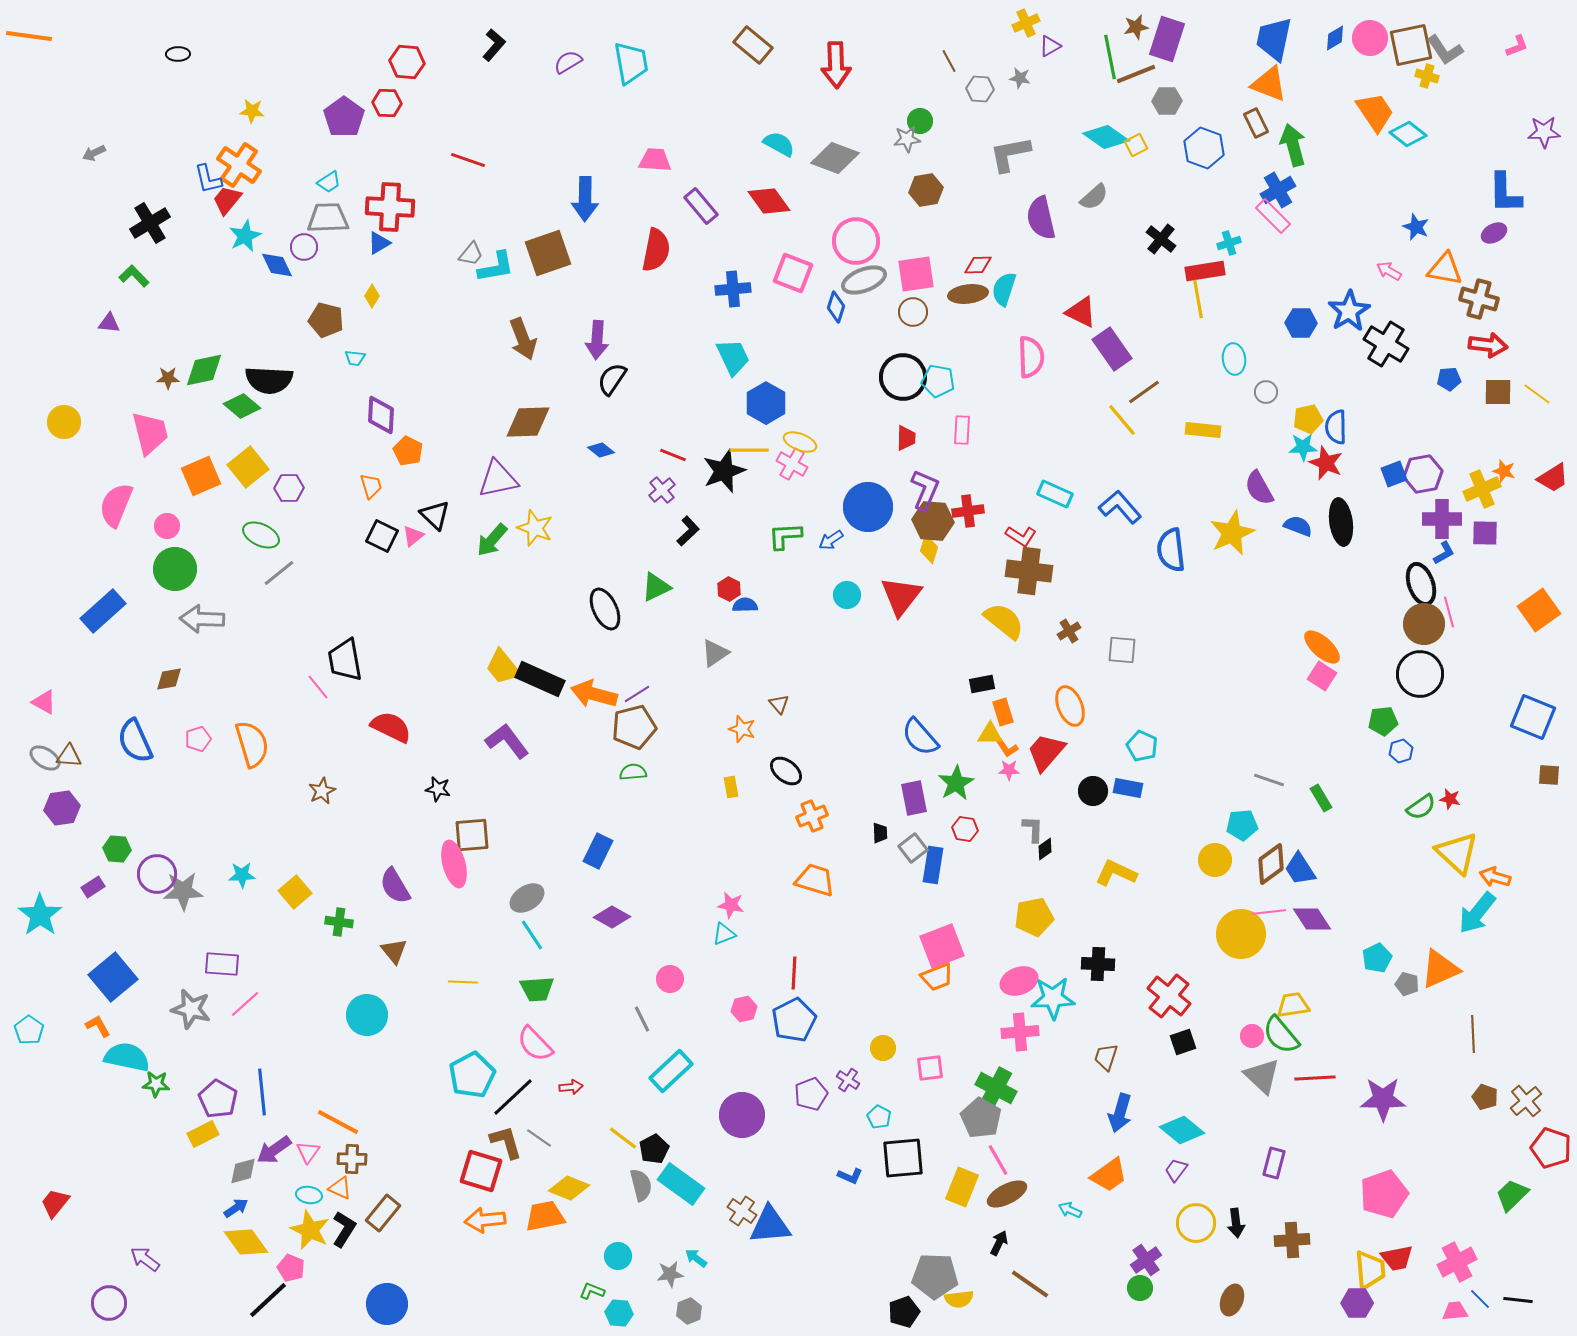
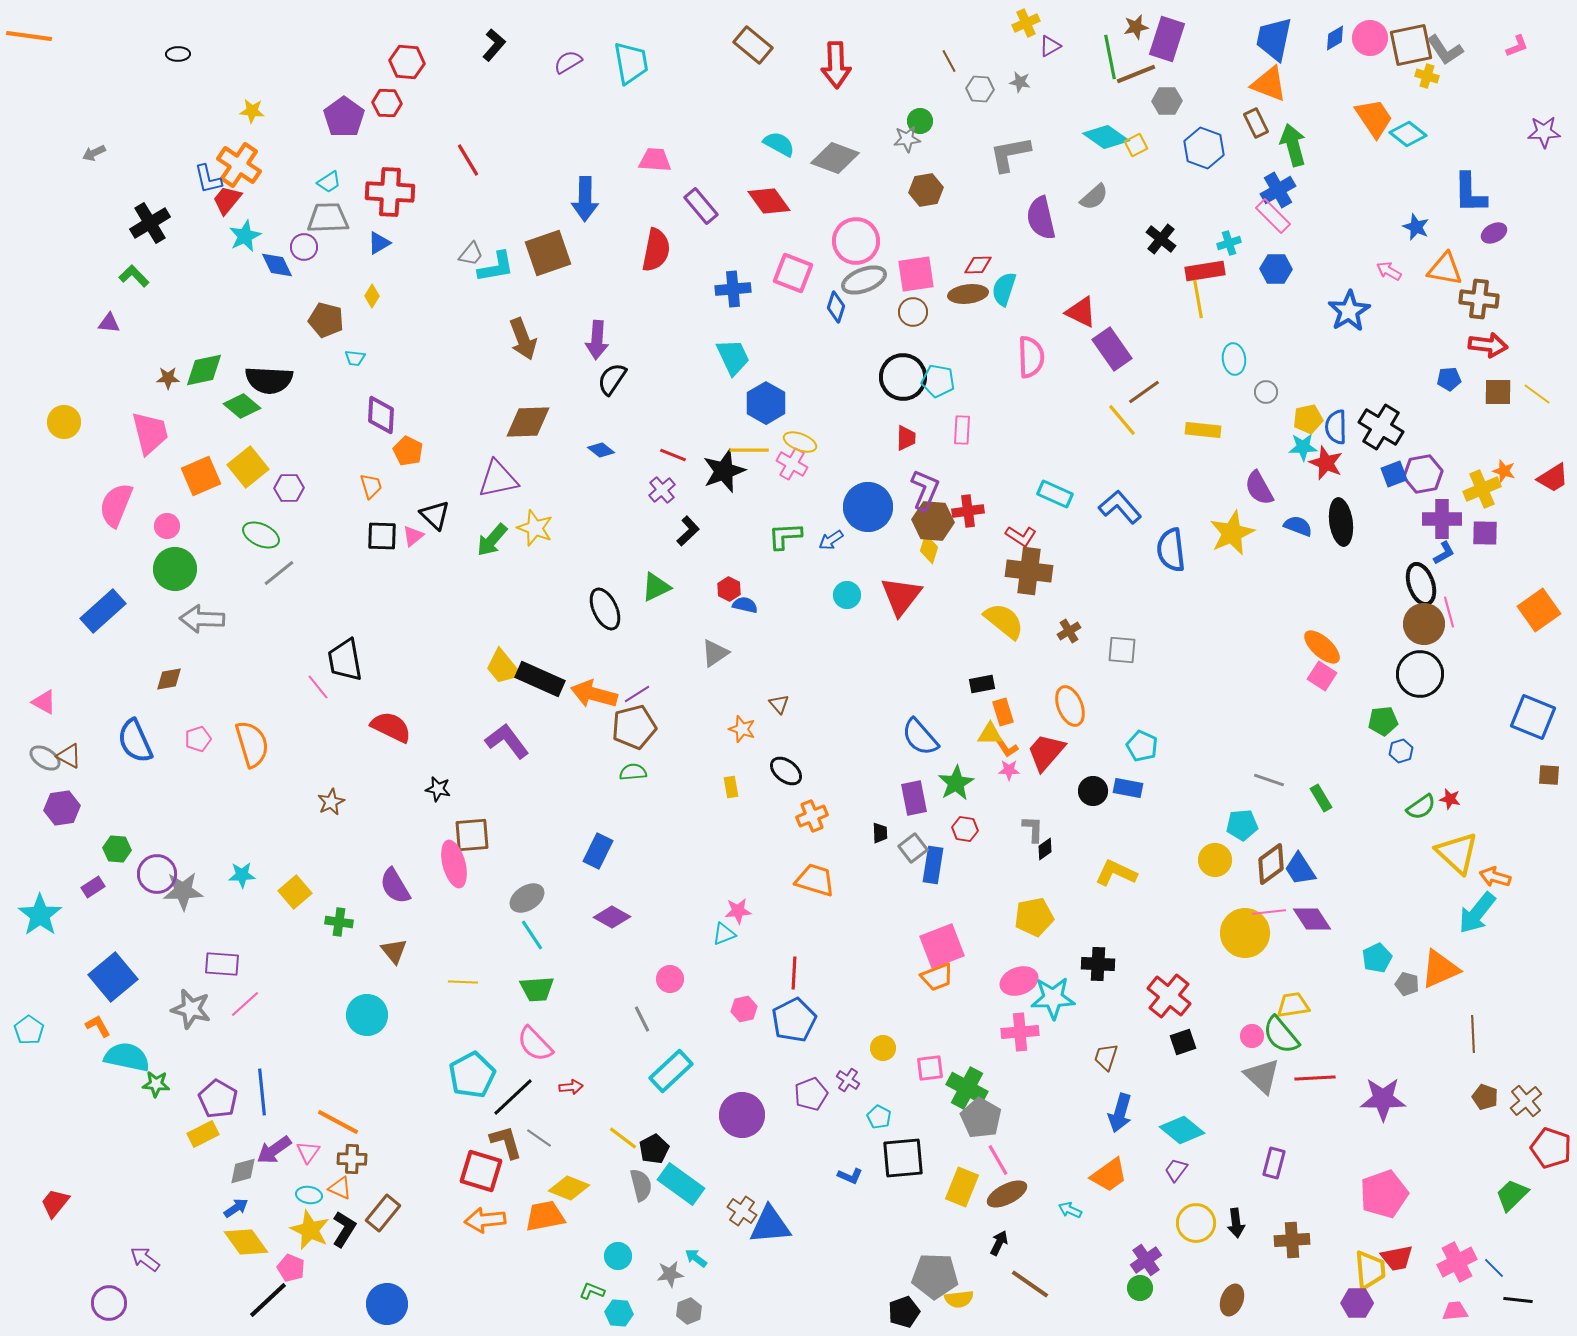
gray star at (1020, 78): moved 4 px down
orange trapezoid at (1375, 112): moved 1 px left, 6 px down
red line at (468, 160): rotated 40 degrees clockwise
blue L-shape at (1505, 193): moved 35 px left
red cross at (390, 207): moved 15 px up
brown cross at (1479, 299): rotated 9 degrees counterclockwise
blue hexagon at (1301, 323): moved 25 px left, 54 px up
black cross at (1386, 344): moved 5 px left, 83 px down
black square at (382, 536): rotated 24 degrees counterclockwise
blue semicircle at (745, 605): rotated 15 degrees clockwise
brown triangle at (69, 756): rotated 24 degrees clockwise
brown star at (322, 791): moved 9 px right, 11 px down
pink star at (731, 905): moved 7 px right, 6 px down; rotated 16 degrees counterclockwise
yellow circle at (1241, 934): moved 4 px right, 1 px up
green cross at (996, 1088): moved 29 px left
blue line at (1480, 1299): moved 14 px right, 31 px up
